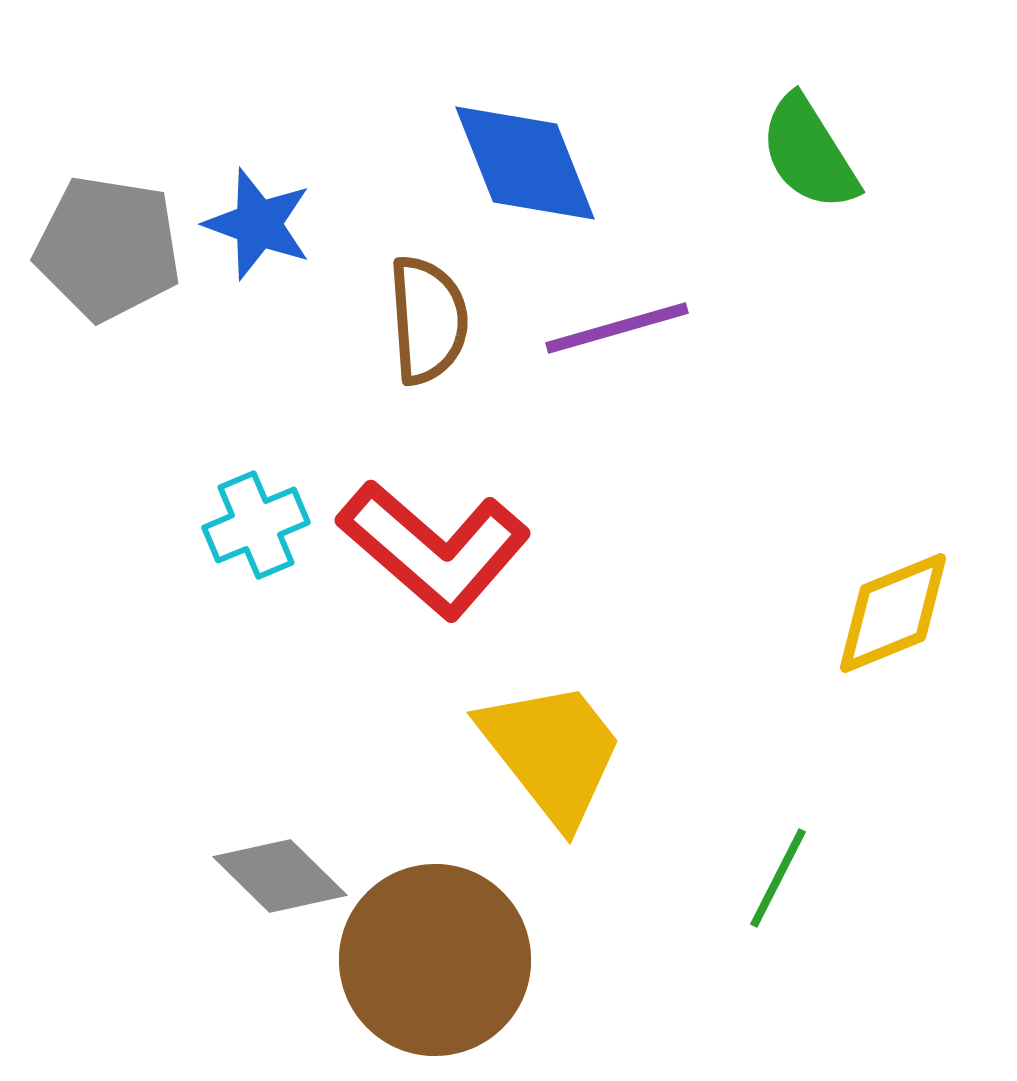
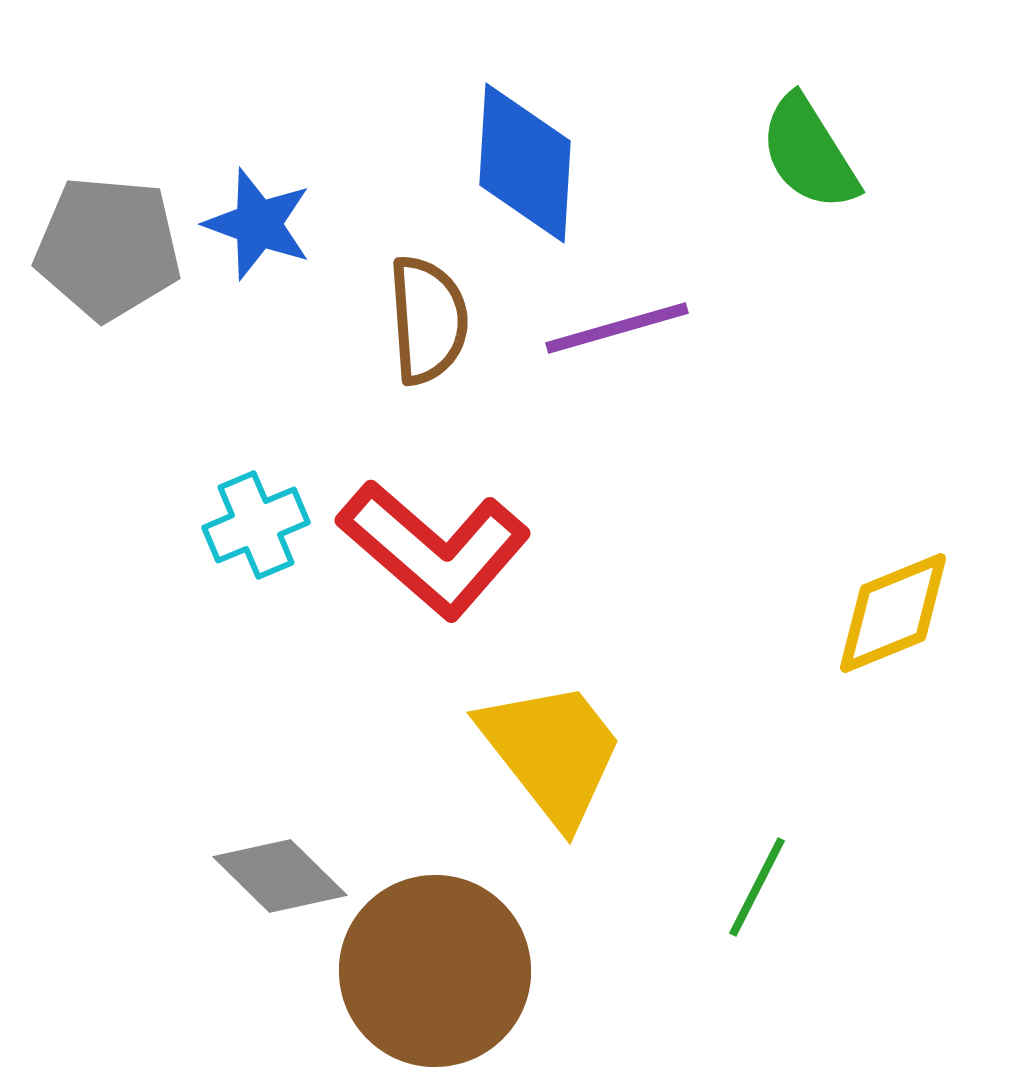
blue diamond: rotated 25 degrees clockwise
gray pentagon: rotated 4 degrees counterclockwise
green line: moved 21 px left, 9 px down
brown circle: moved 11 px down
